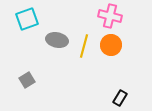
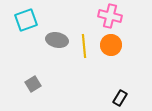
cyan square: moved 1 px left, 1 px down
yellow line: rotated 20 degrees counterclockwise
gray square: moved 6 px right, 4 px down
